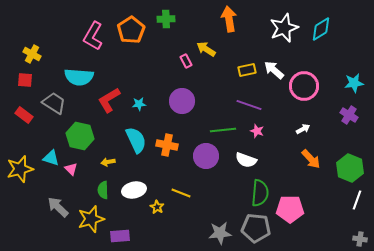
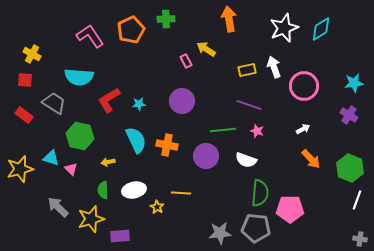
orange pentagon at (131, 30): rotated 8 degrees clockwise
pink L-shape at (93, 36): moved 3 px left; rotated 116 degrees clockwise
white arrow at (274, 70): moved 3 px up; rotated 30 degrees clockwise
yellow line at (181, 193): rotated 18 degrees counterclockwise
